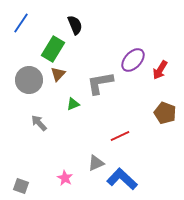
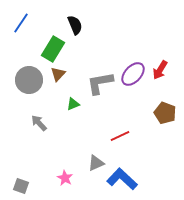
purple ellipse: moved 14 px down
